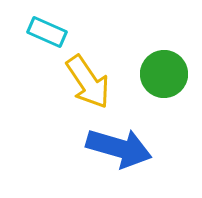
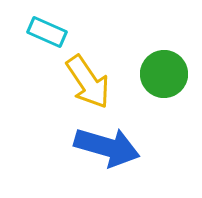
blue arrow: moved 12 px left, 1 px up
